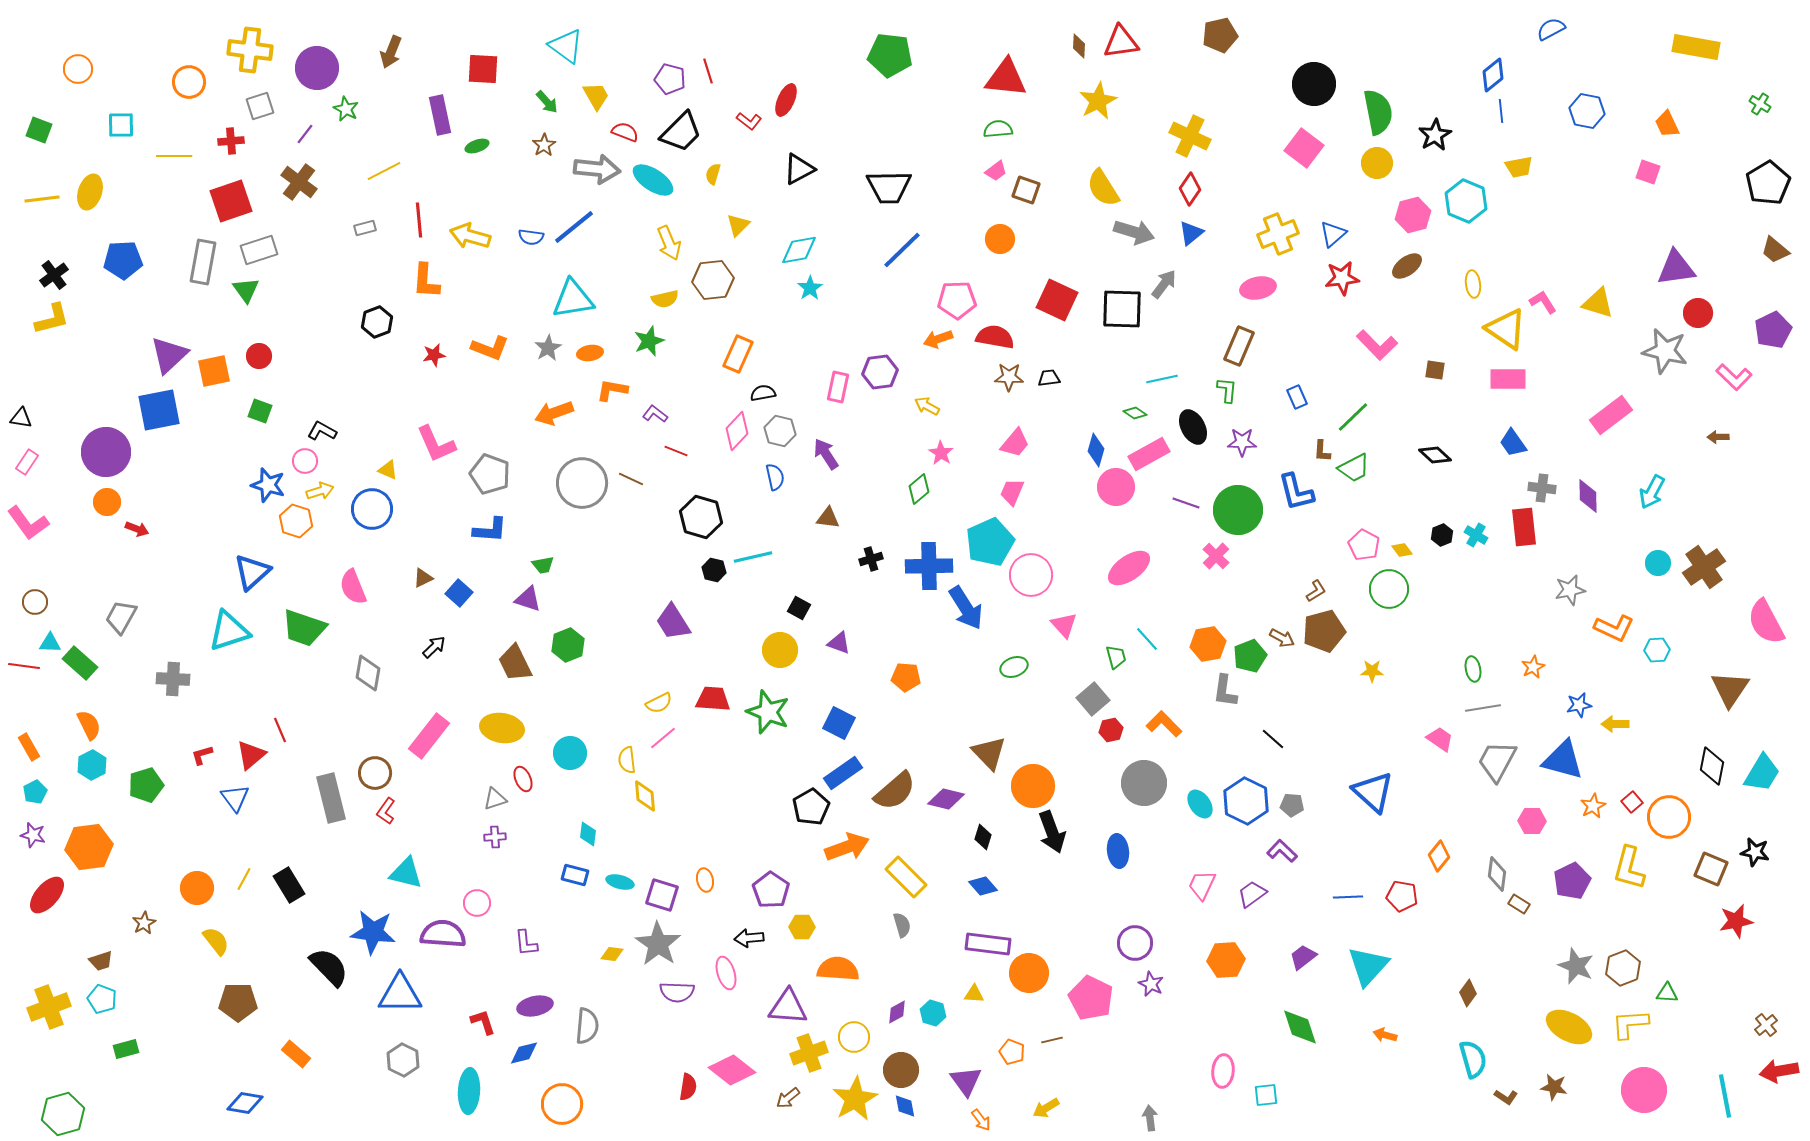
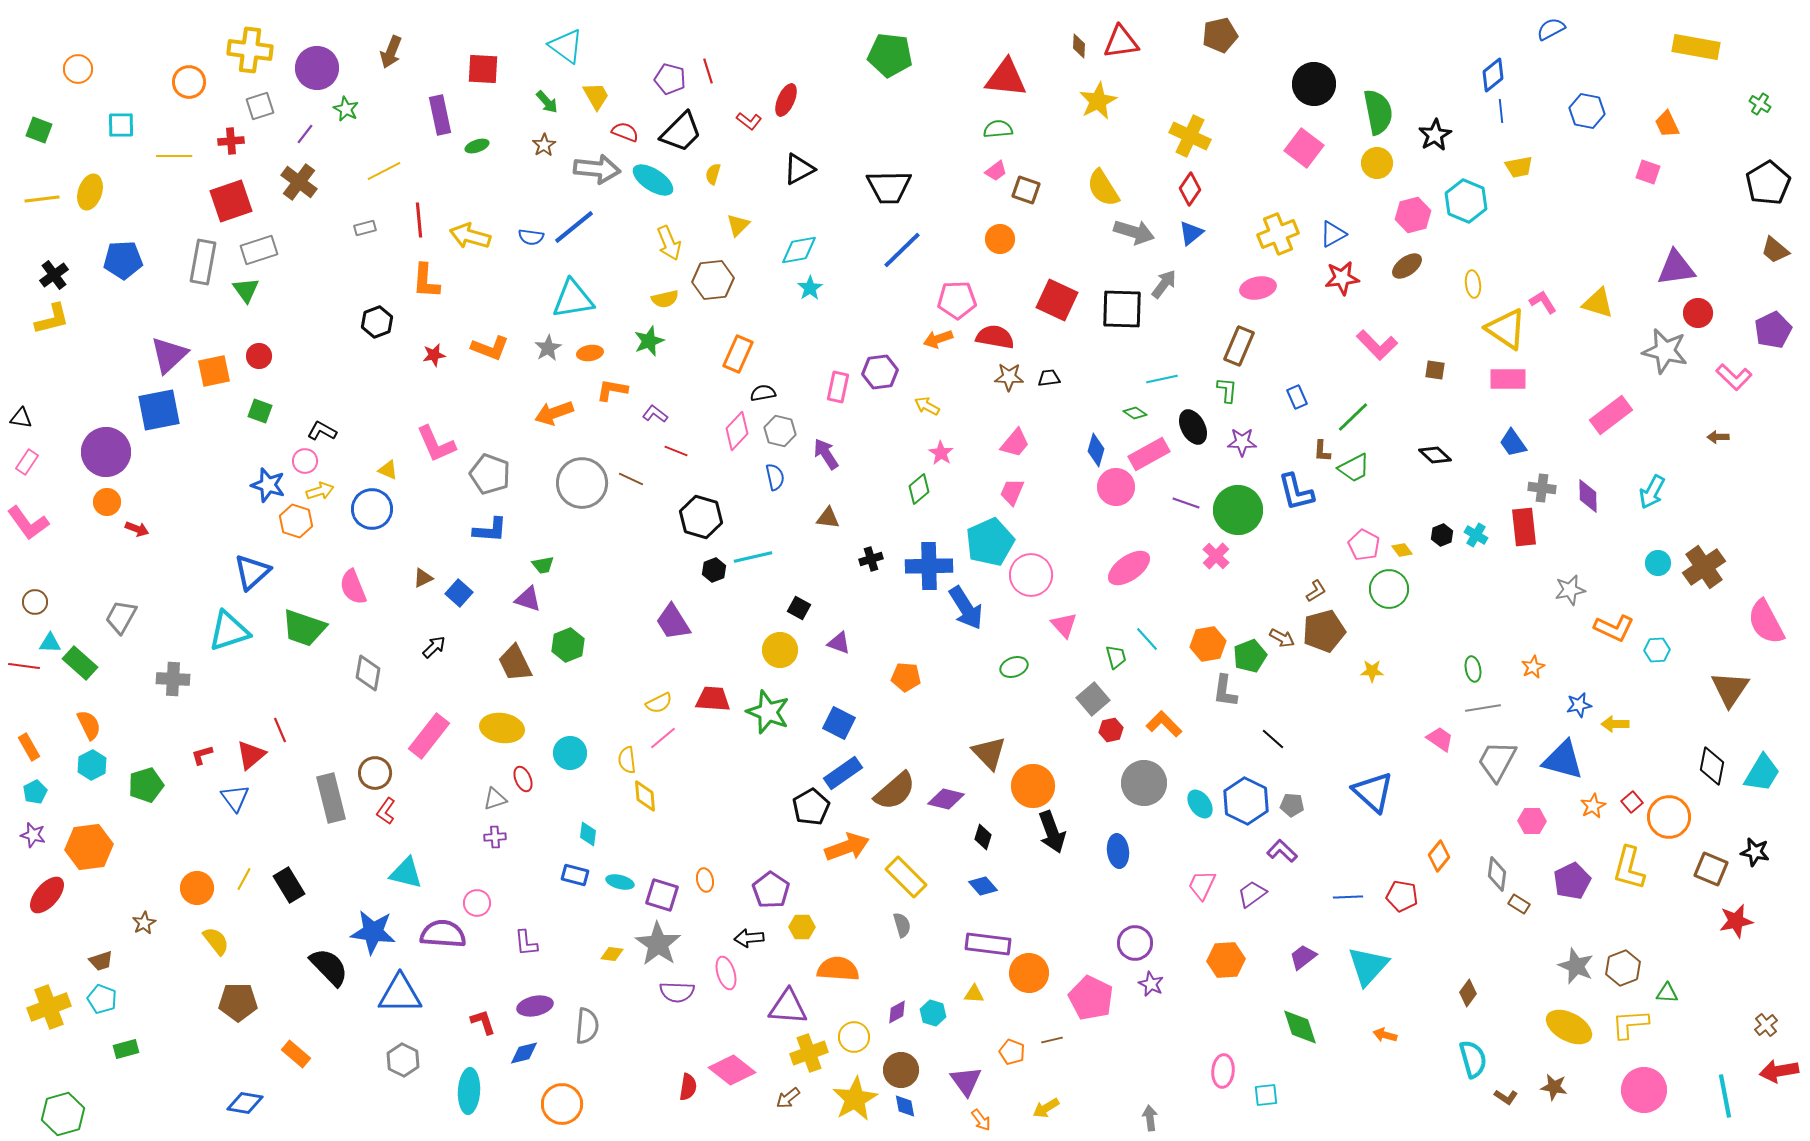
blue triangle at (1333, 234): rotated 12 degrees clockwise
black hexagon at (714, 570): rotated 25 degrees clockwise
